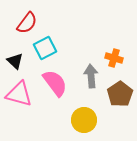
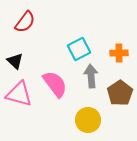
red semicircle: moved 2 px left, 1 px up
cyan square: moved 34 px right, 1 px down
orange cross: moved 5 px right, 5 px up; rotated 18 degrees counterclockwise
pink semicircle: moved 1 px down
brown pentagon: moved 1 px up
yellow circle: moved 4 px right
